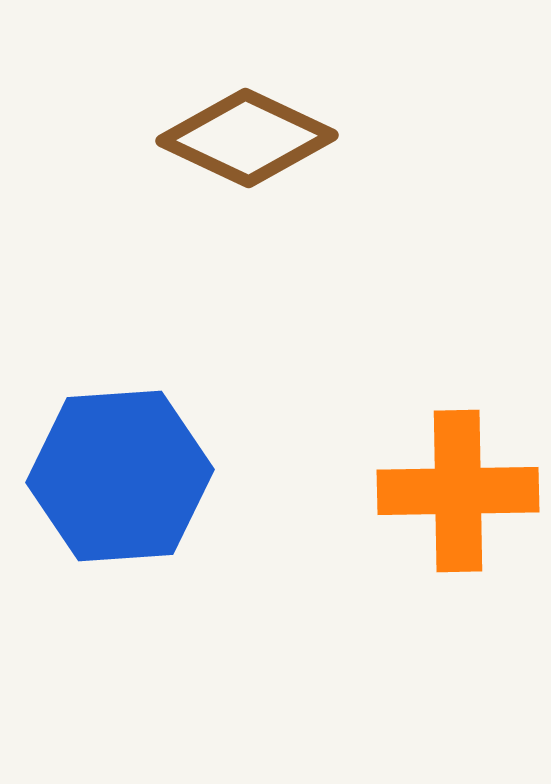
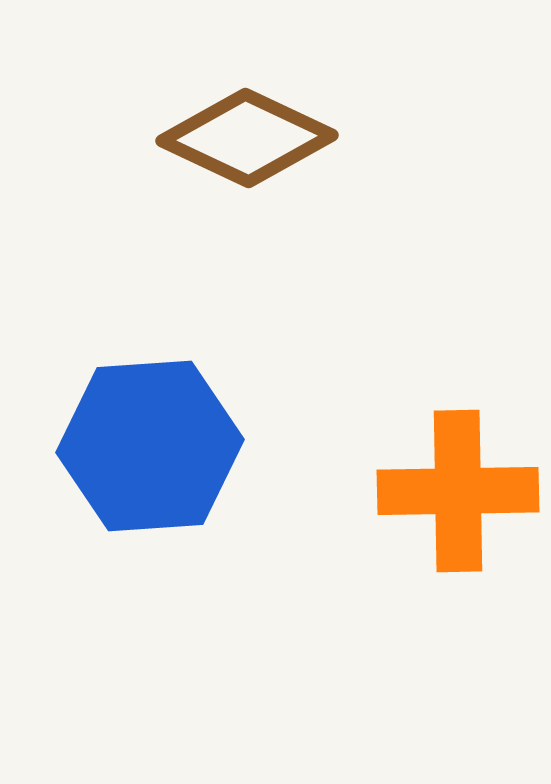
blue hexagon: moved 30 px right, 30 px up
